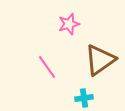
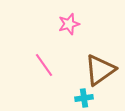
brown triangle: moved 10 px down
pink line: moved 3 px left, 2 px up
